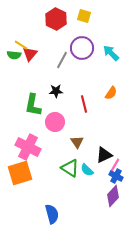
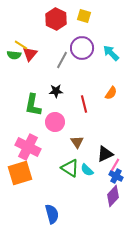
black triangle: moved 1 px right, 1 px up
